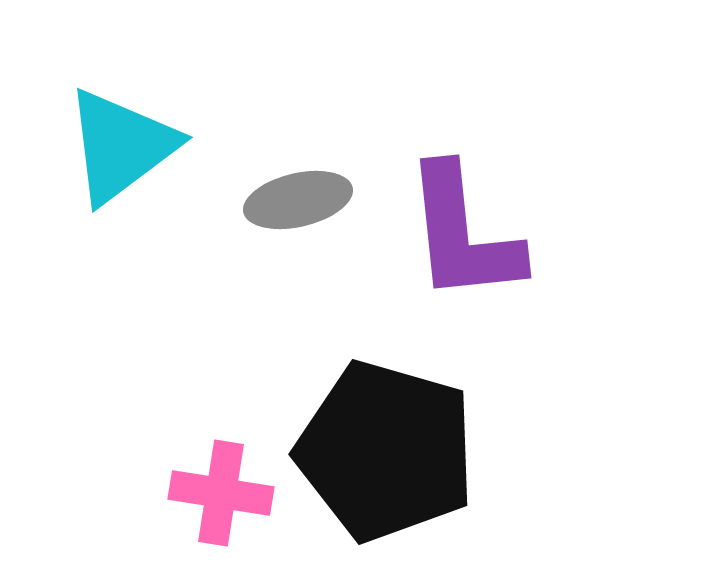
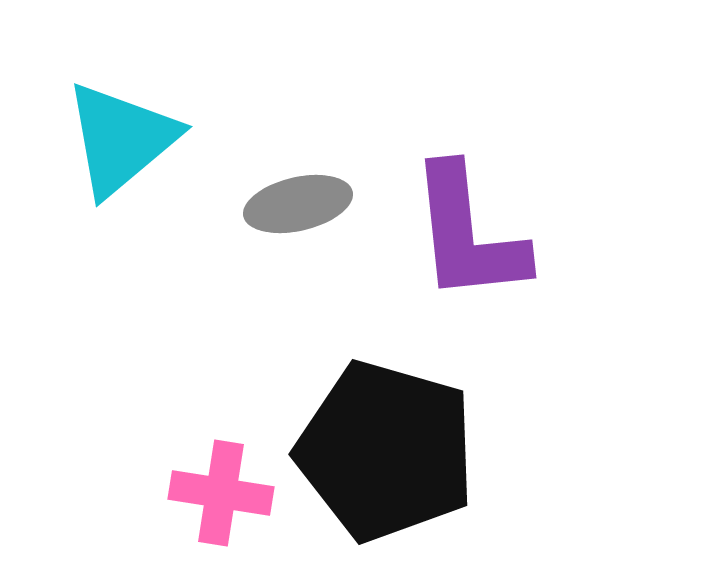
cyan triangle: moved 7 px up; rotated 3 degrees counterclockwise
gray ellipse: moved 4 px down
purple L-shape: moved 5 px right
